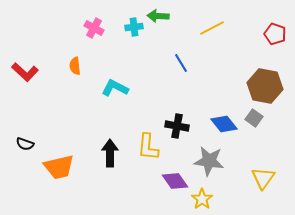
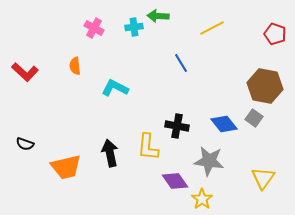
black arrow: rotated 12 degrees counterclockwise
orange trapezoid: moved 7 px right
